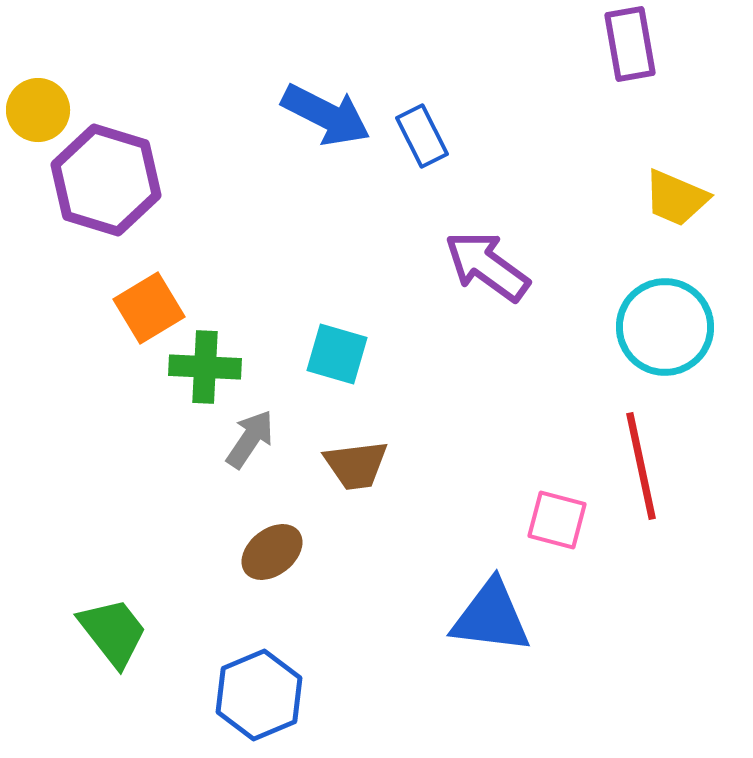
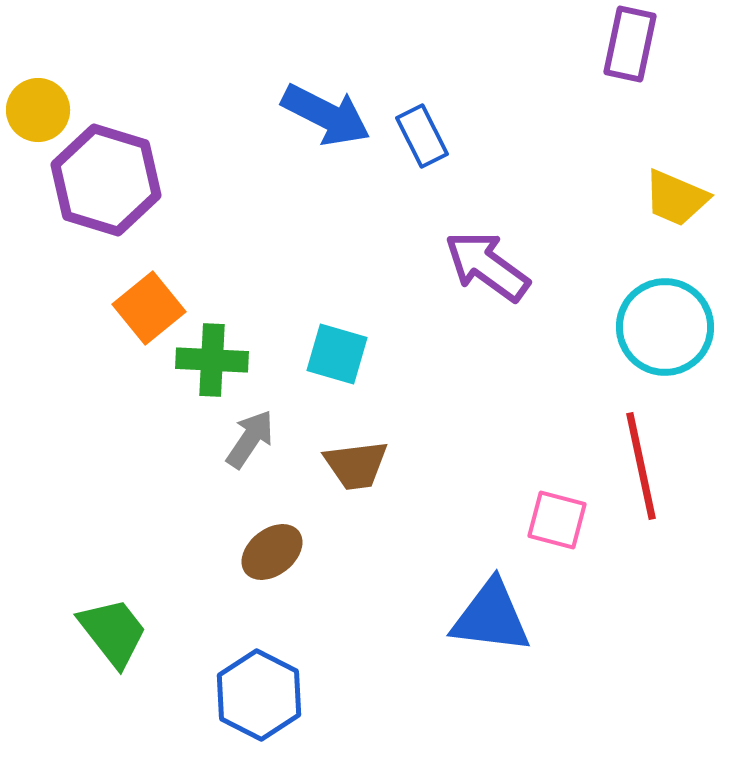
purple rectangle: rotated 22 degrees clockwise
orange square: rotated 8 degrees counterclockwise
green cross: moved 7 px right, 7 px up
blue hexagon: rotated 10 degrees counterclockwise
